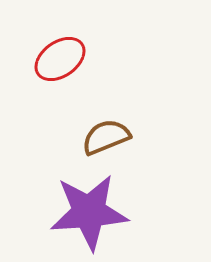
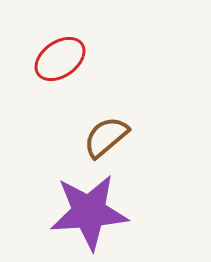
brown semicircle: rotated 18 degrees counterclockwise
